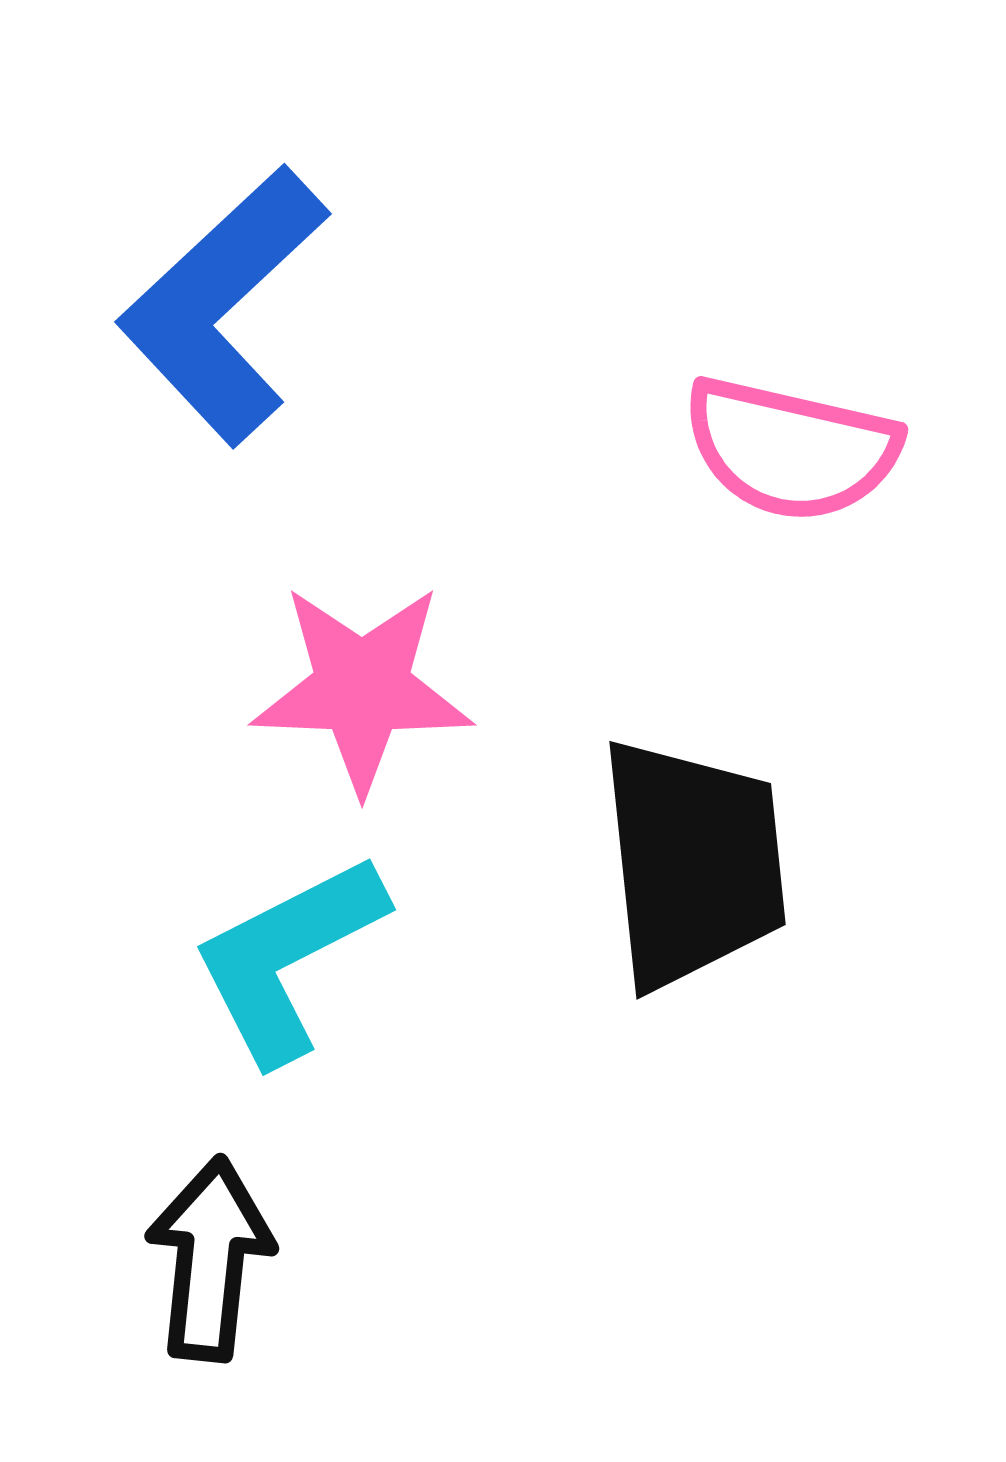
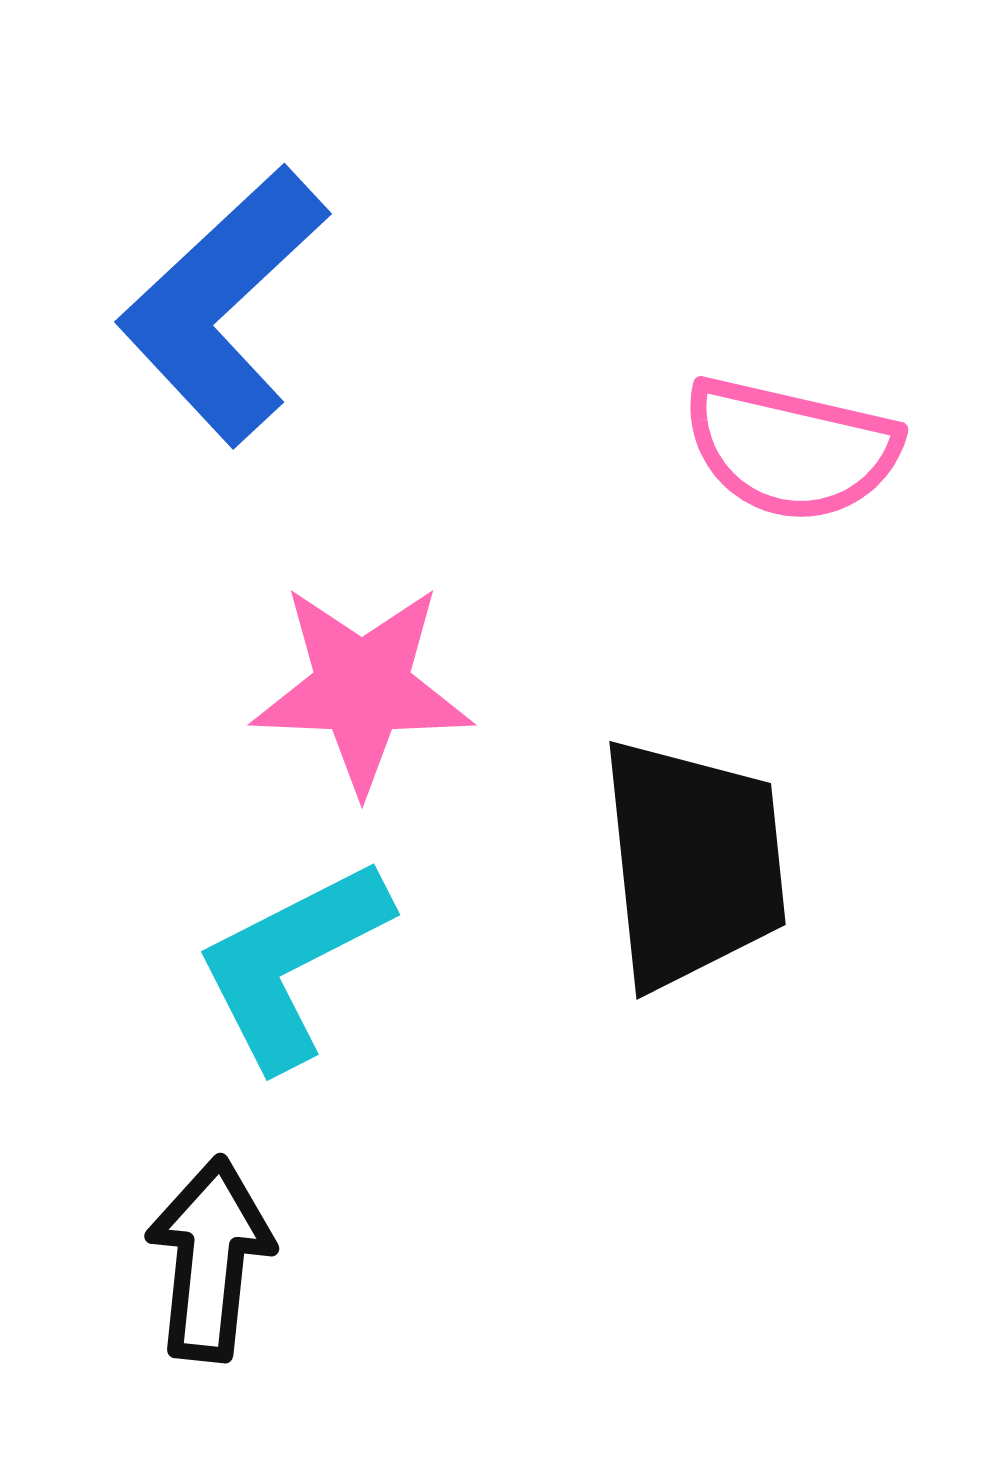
cyan L-shape: moved 4 px right, 5 px down
